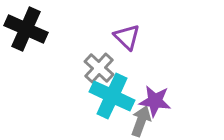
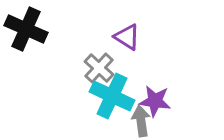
purple triangle: rotated 12 degrees counterclockwise
gray arrow: rotated 28 degrees counterclockwise
